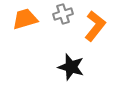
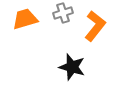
gray cross: moved 1 px up
black star: moved 1 px right
